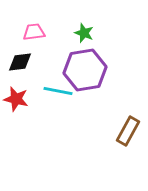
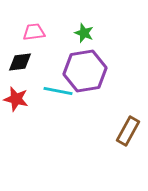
purple hexagon: moved 1 px down
